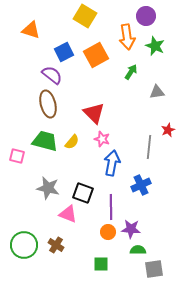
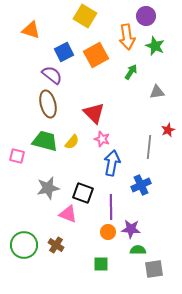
gray star: rotated 25 degrees counterclockwise
